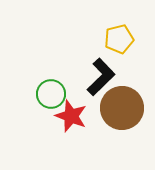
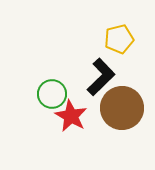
green circle: moved 1 px right
red star: rotated 8 degrees clockwise
